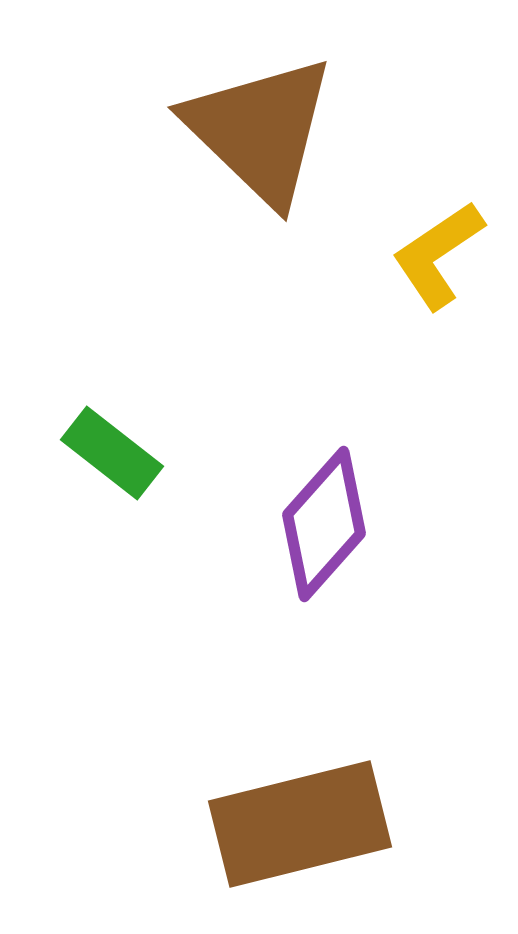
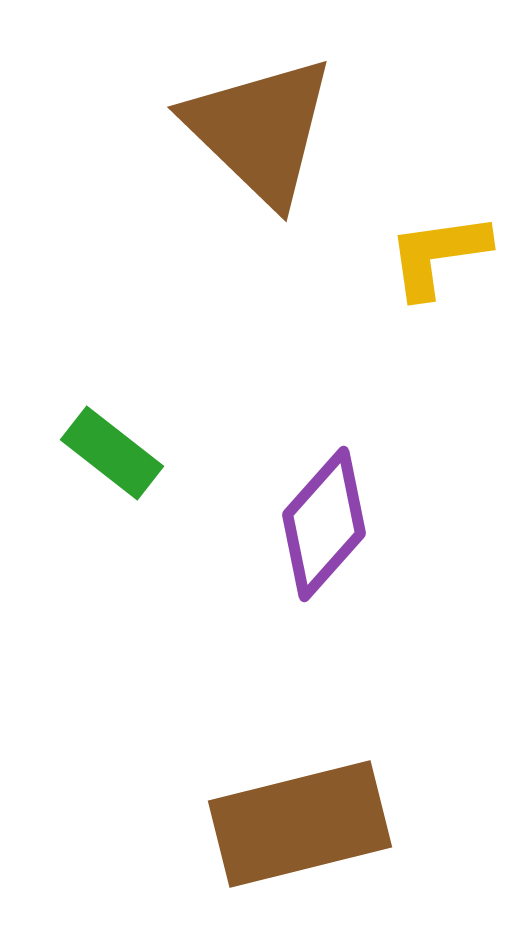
yellow L-shape: rotated 26 degrees clockwise
